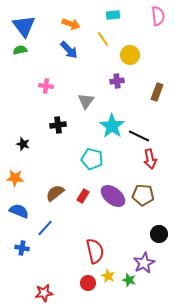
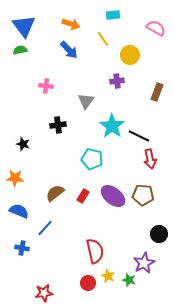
pink semicircle: moved 2 px left, 12 px down; rotated 54 degrees counterclockwise
